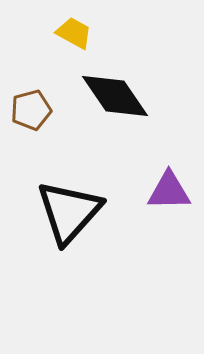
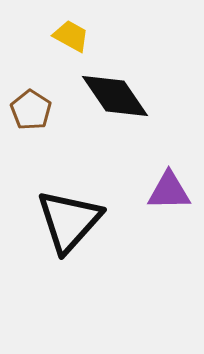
yellow trapezoid: moved 3 px left, 3 px down
brown pentagon: rotated 24 degrees counterclockwise
black triangle: moved 9 px down
